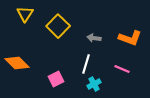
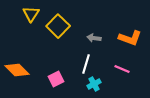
yellow triangle: moved 6 px right
orange diamond: moved 7 px down
